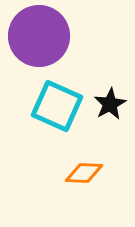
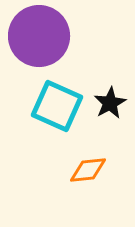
black star: moved 1 px up
orange diamond: moved 4 px right, 3 px up; rotated 9 degrees counterclockwise
